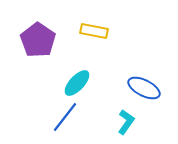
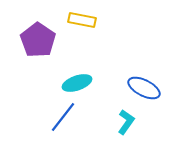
yellow rectangle: moved 12 px left, 11 px up
cyan ellipse: rotated 28 degrees clockwise
blue line: moved 2 px left
